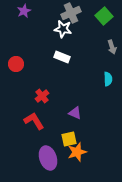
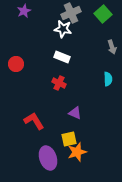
green square: moved 1 px left, 2 px up
red cross: moved 17 px right, 13 px up; rotated 24 degrees counterclockwise
